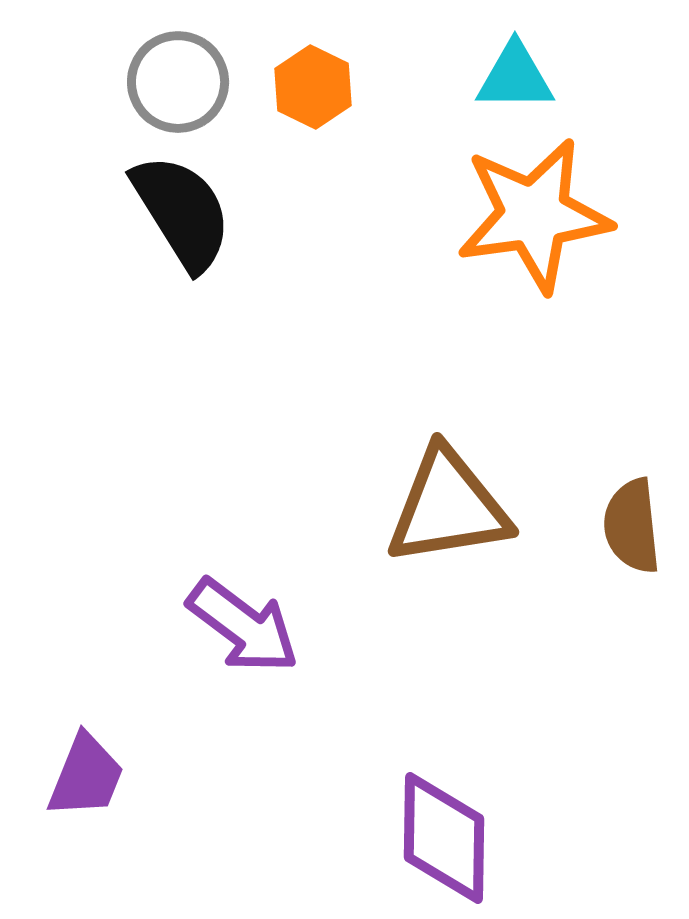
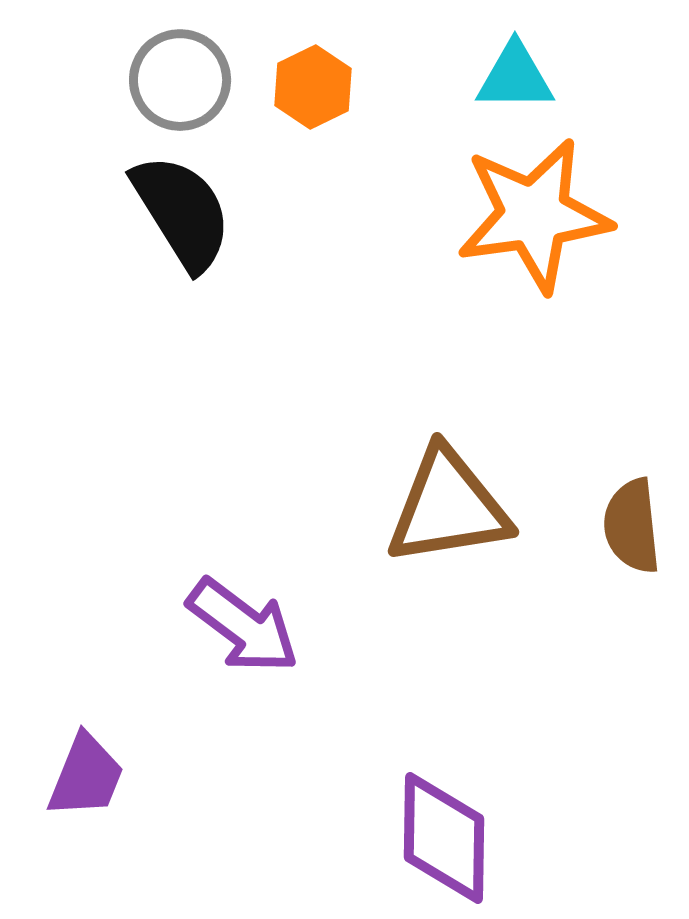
gray circle: moved 2 px right, 2 px up
orange hexagon: rotated 8 degrees clockwise
